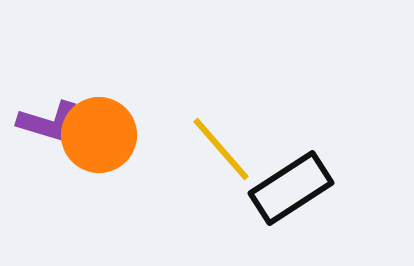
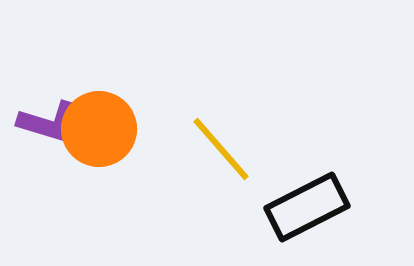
orange circle: moved 6 px up
black rectangle: moved 16 px right, 19 px down; rotated 6 degrees clockwise
